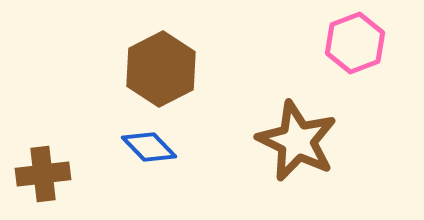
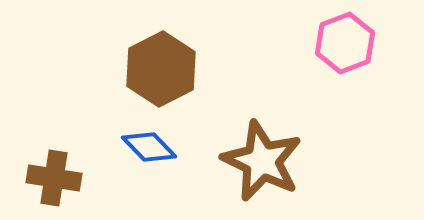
pink hexagon: moved 10 px left
brown star: moved 35 px left, 20 px down
brown cross: moved 11 px right, 4 px down; rotated 16 degrees clockwise
